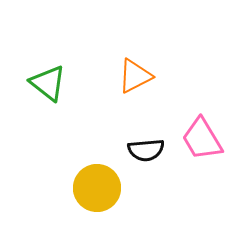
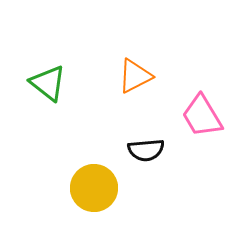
pink trapezoid: moved 23 px up
yellow circle: moved 3 px left
